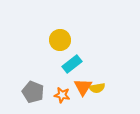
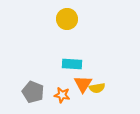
yellow circle: moved 7 px right, 21 px up
cyan rectangle: rotated 42 degrees clockwise
orange triangle: moved 3 px up
